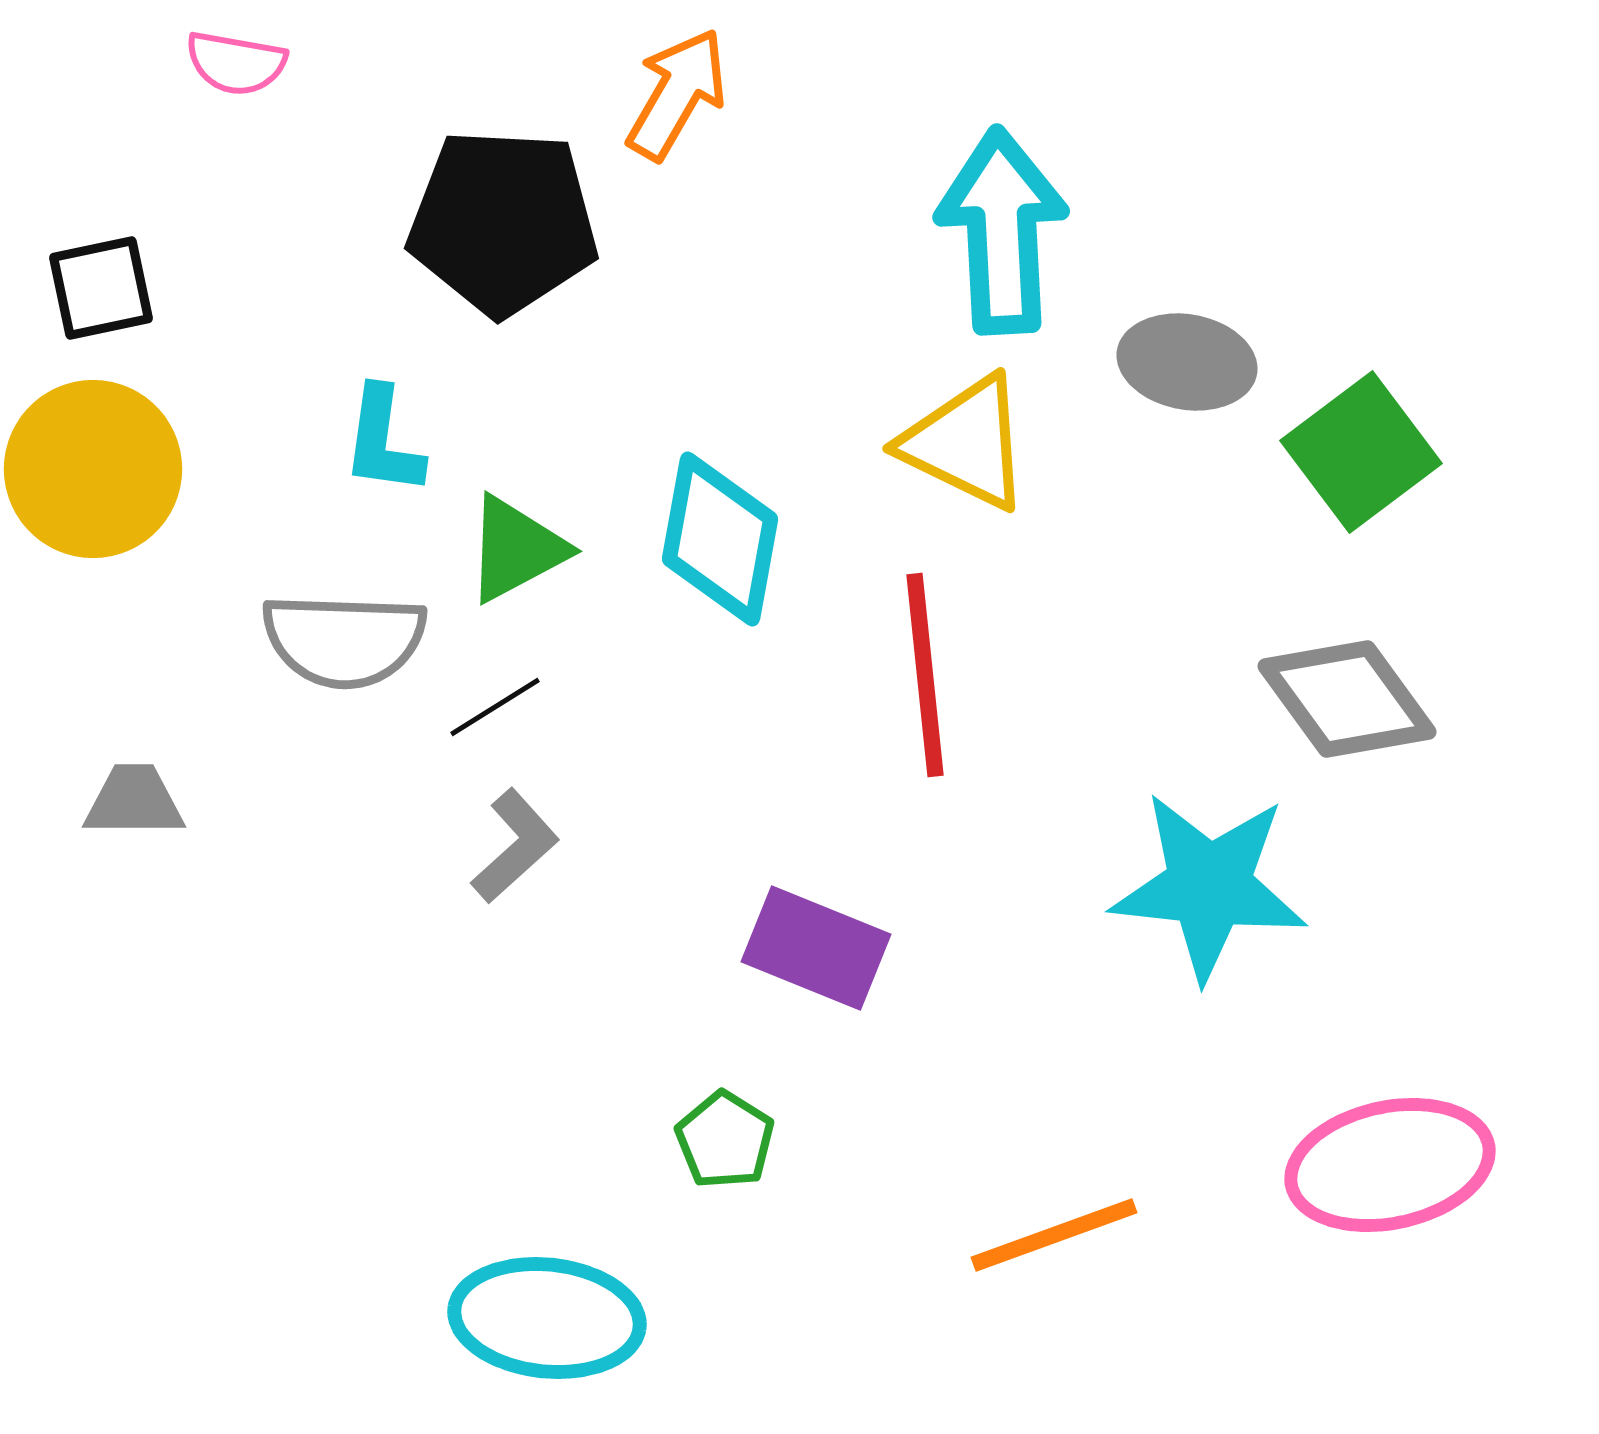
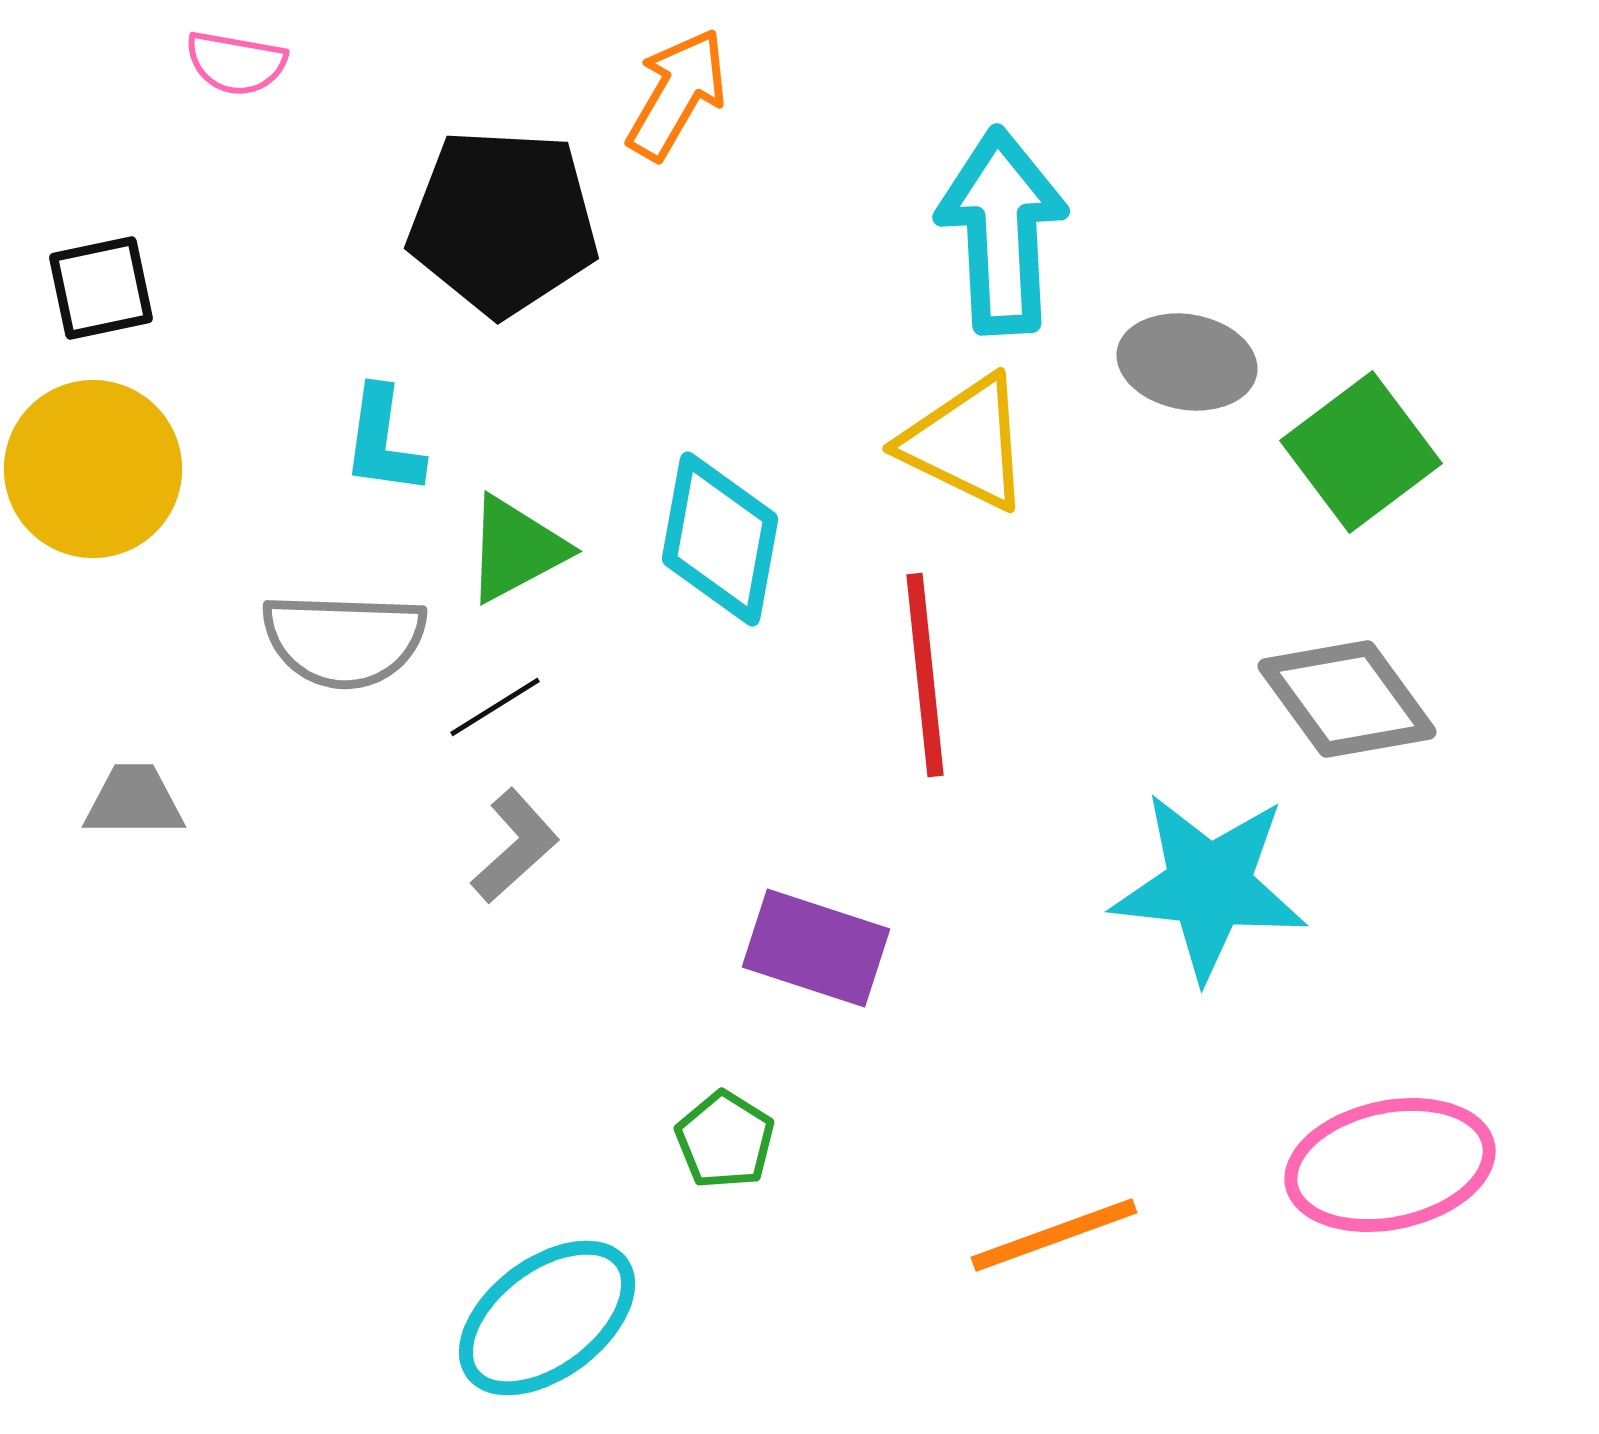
purple rectangle: rotated 4 degrees counterclockwise
cyan ellipse: rotated 43 degrees counterclockwise
